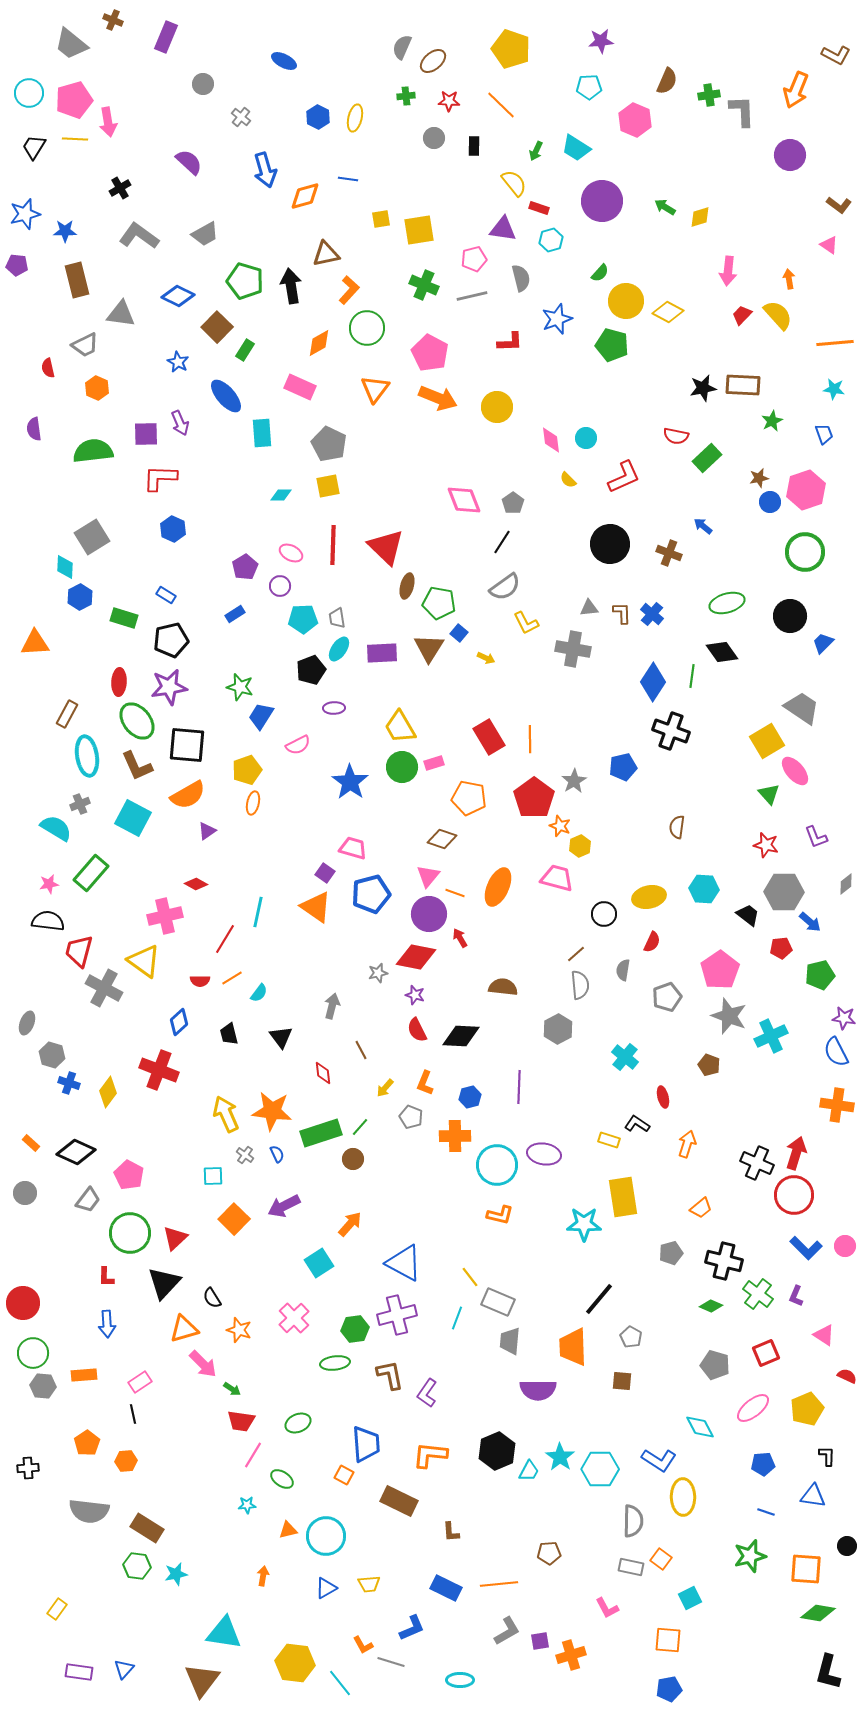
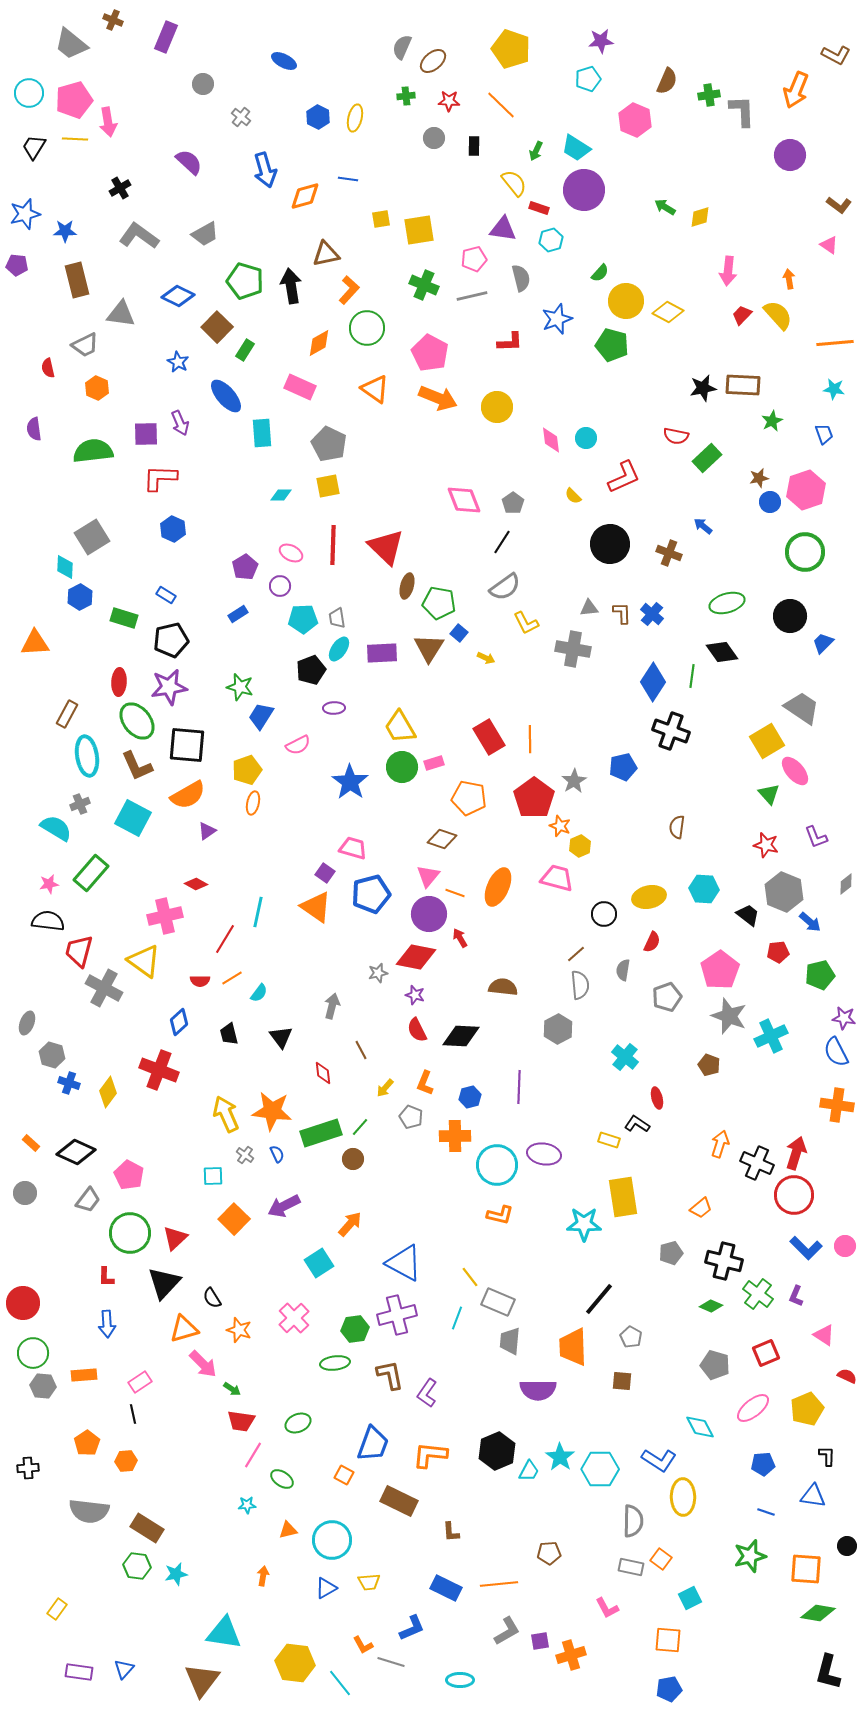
cyan pentagon at (589, 87): moved 1 px left, 8 px up; rotated 15 degrees counterclockwise
purple circle at (602, 201): moved 18 px left, 11 px up
orange triangle at (375, 389): rotated 32 degrees counterclockwise
yellow semicircle at (568, 480): moved 5 px right, 16 px down
blue rectangle at (235, 614): moved 3 px right
gray hexagon at (784, 892): rotated 21 degrees clockwise
red pentagon at (781, 948): moved 3 px left, 4 px down
red ellipse at (663, 1097): moved 6 px left, 1 px down
orange arrow at (687, 1144): moved 33 px right
blue trapezoid at (366, 1444): moved 7 px right; rotated 24 degrees clockwise
cyan circle at (326, 1536): moved 6 px right, 4 px down
yellow trapezoid at (369, 1584): moved 2 px up
